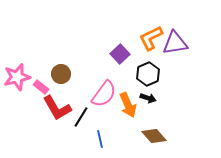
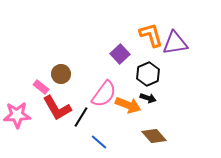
orange L-shape: moved 3 px up; rotated 100 degrees clockwise
pink star: moved 38 px down; rotated 12 degrees clockwise
orange arrow: rotated 45 degrees counterclockwise
blue line: moved 1 px left, 3 px down; rotated 36 degrees counterclockwise
